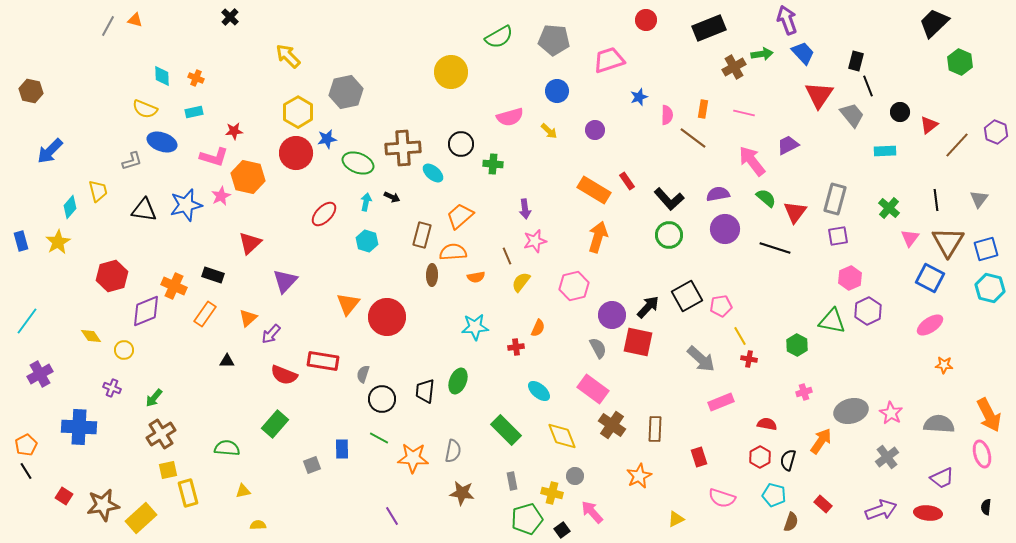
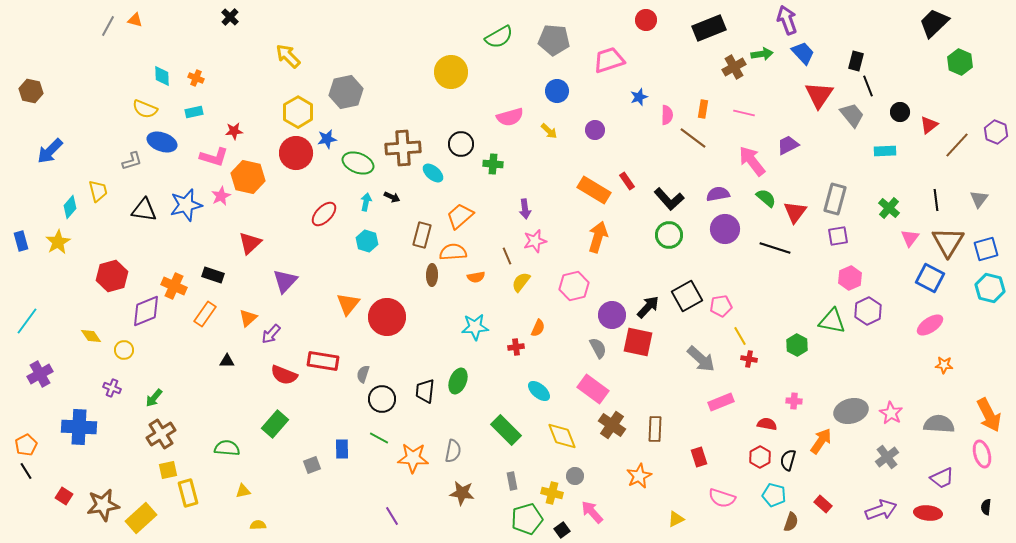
pink cross at (804, 392): moved 10 px left, 9 px down; rotated 21 degrees clockwise
